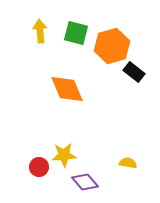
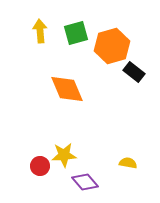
green square: rotated 30 degrees counterclockwise
red circle: moved 1 px right, 1 px up
